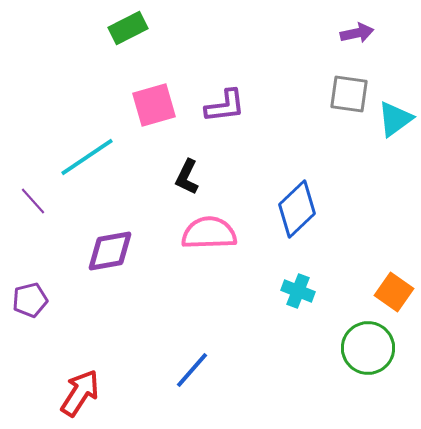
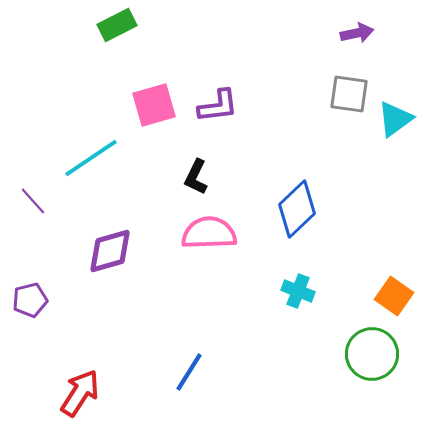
green rectangle: moved 11 px left, 3 px up
purple L-shape: moved 7 px left
cyan line: moved 4 px right, 1 px down
black L-shape: moved 9 px right
purple diamond: rotated 6 degrees counterclockwise
orange square: moved 4 px down
green circle: moved 4 px right, 6 px down
blue line: moved 3 px left, 2 px down; rotated 9 degrees counterclockwise
